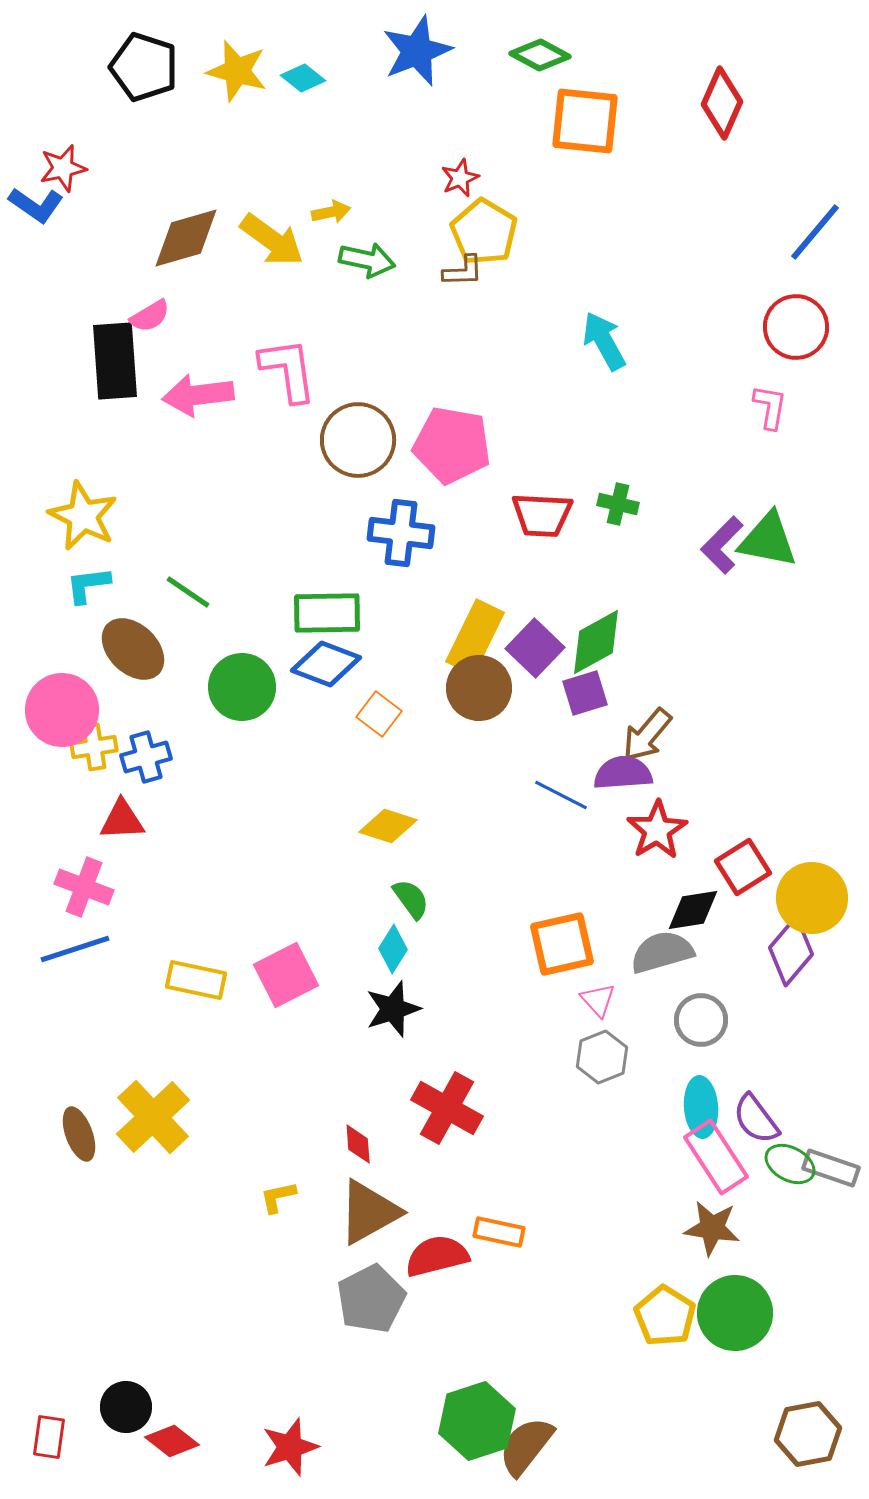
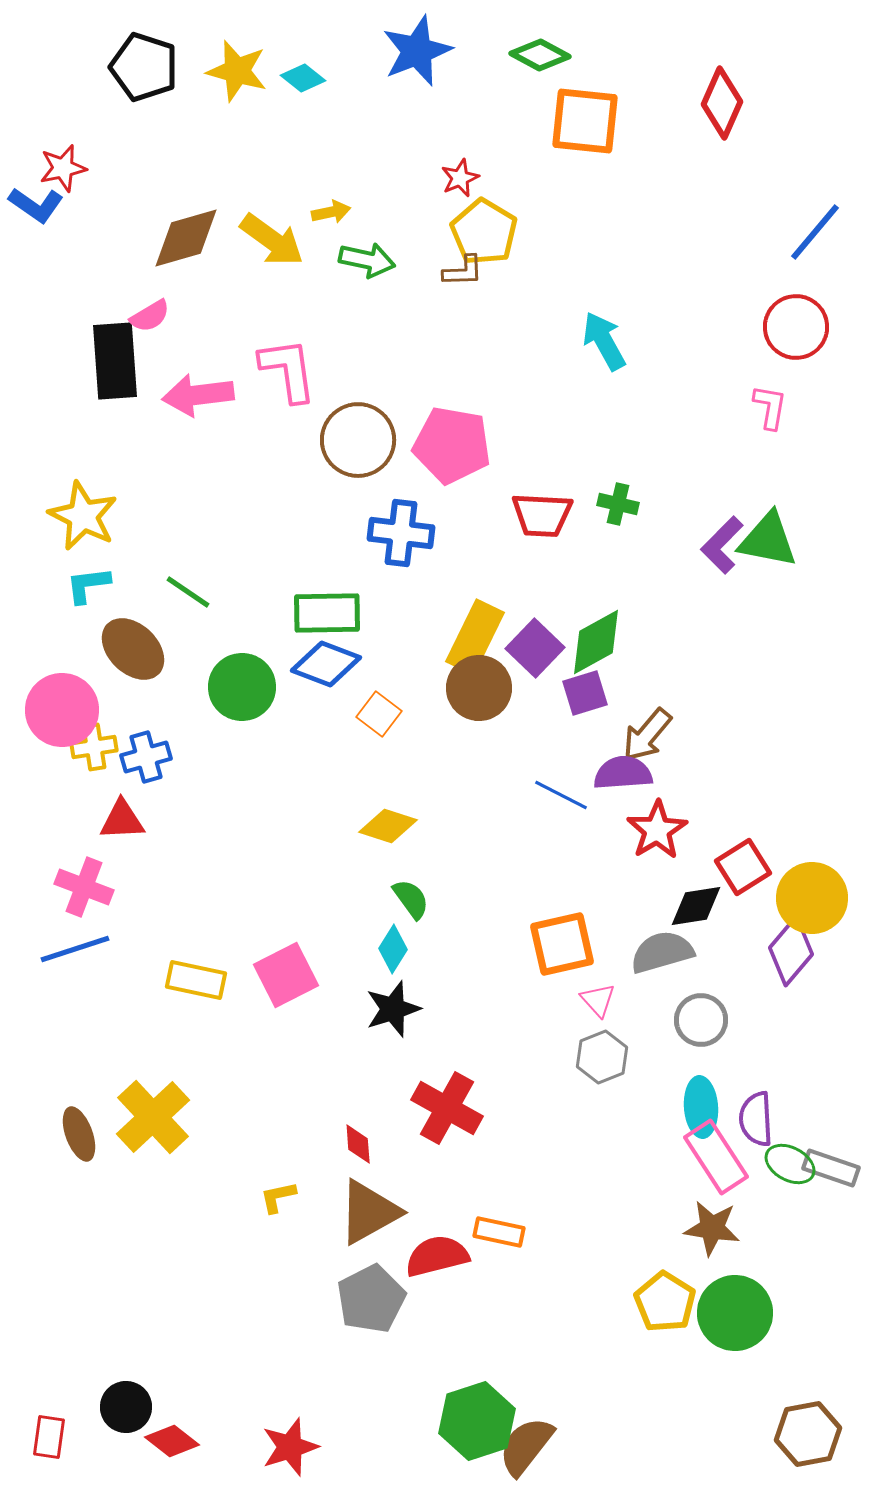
black diamond at (693, 910): moved 3 px right, 4 px up
purple semicircle at (756, 1119): rotated 34 degrees clockwise
yellow pentagon at (665, 1316): moved 14 px up
